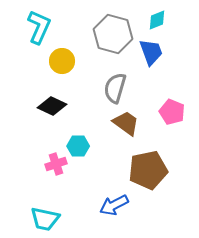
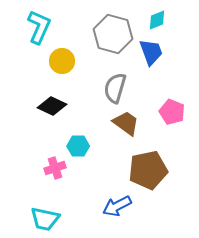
pink cross: moved 1 px left, 4 px down
blue arrow: moved 3 px right, 1 px down
